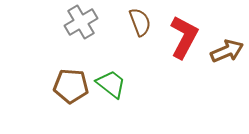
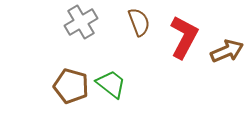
brown semicircle: moved 1 px left
brown pentagon: rotated 12 degrees clockwise
